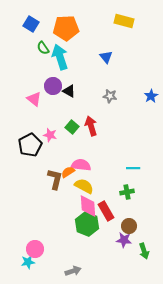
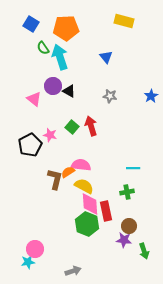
pink diamond: moved 2 px right, 2 px up
red rectangle: rotated 18 degrees clockwise
